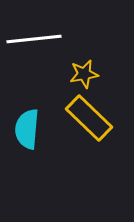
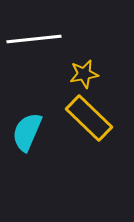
cyan semicircle: moved 3 px down; rotated 18 degrees clockwise
